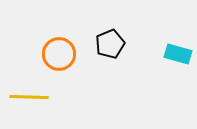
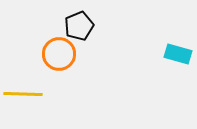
black pentagon: moved 31 px left, 18 px up
yellow line: moved 6 px left, 3 px up
